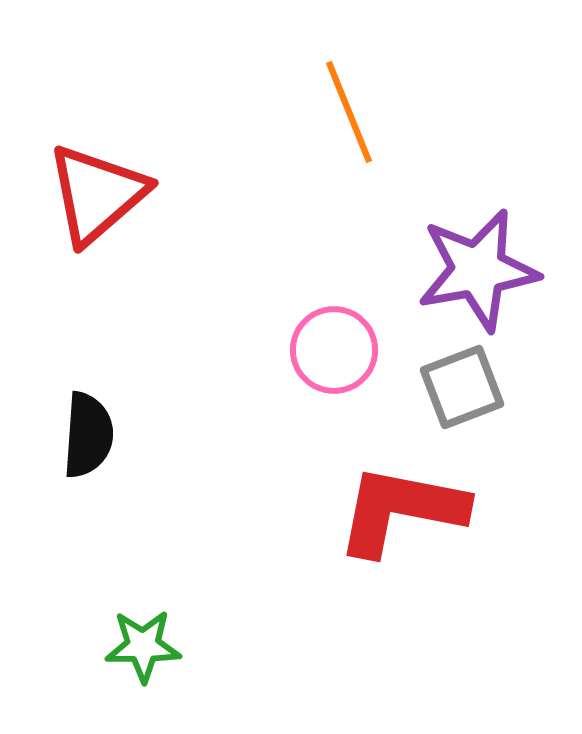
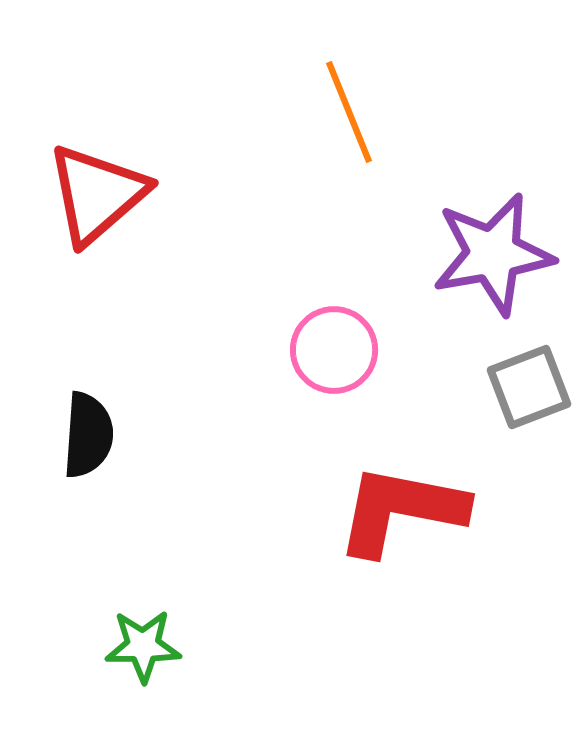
purple star: moved 15 px right, 16 px up
gray square: moved 67 px right
